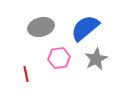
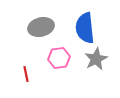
blue semicircle: rotated 56 degrees counterclockwise
